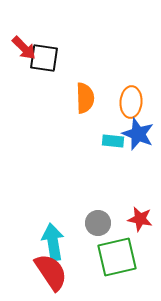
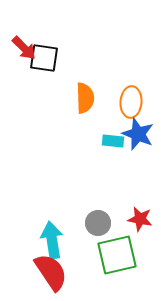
cyan arrow: moved 1 px left, 2 px up
green square: moved 2 px up
